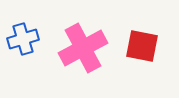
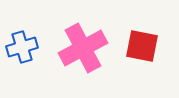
blue cross: moved 1 px left, 8 px down
